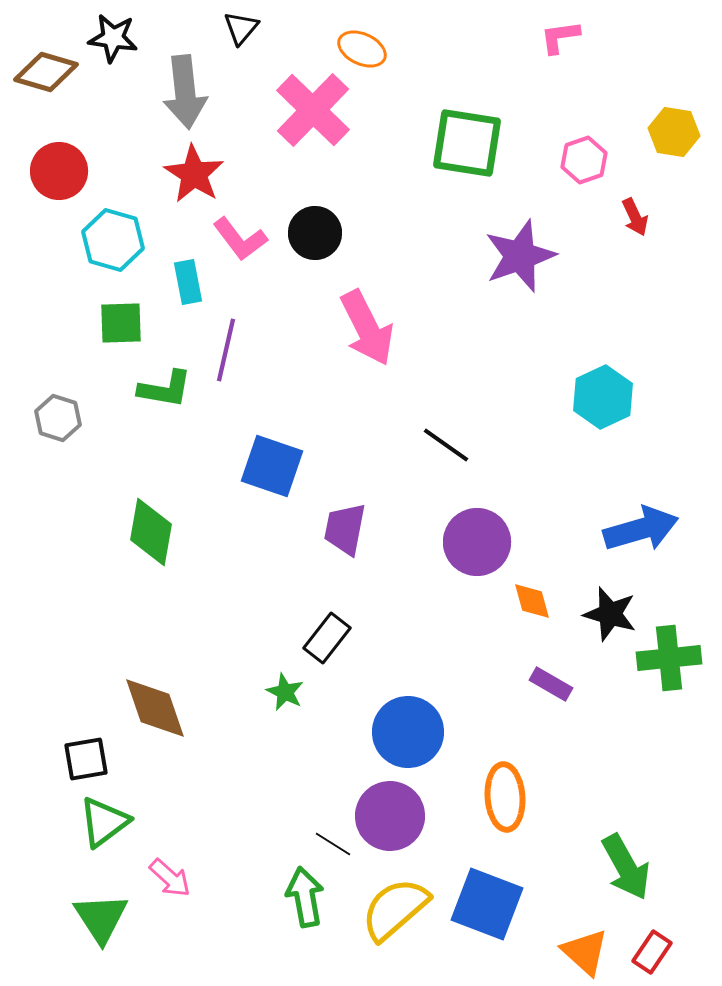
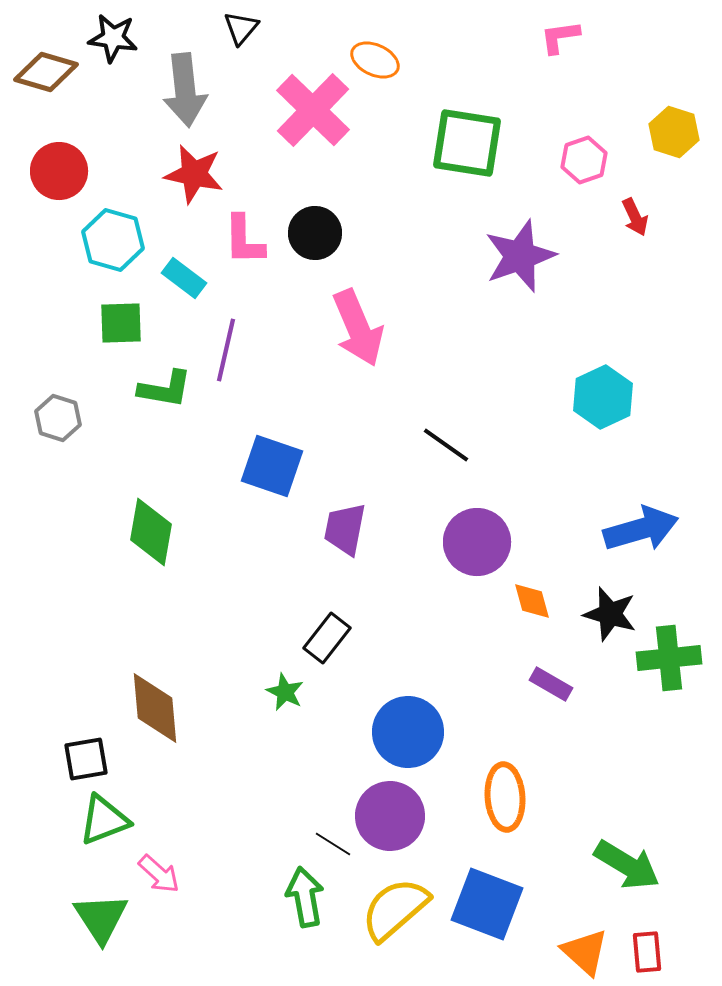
orange ellipse at (362, 49): moved 13 px right, 11 px down
gray arrow at (185, 92): moved 2 px up
yellow hexagon at (674, 132): rotated 9 degrees clockwise
red star at (194, 174): rotated 20 degrees counterclockwise
pink L-shape at (240, 239): moved 4 px right, 1 px down; rotated 36 degrees clockwise
cyan rectangle at (188, 282): moved 4 px left, 4 px up; rotated 42 degrees counterclockwise
pink arrow at (367, 328): moved 9 px left; rotated 4 degrees clockwise
brown diamond at (155, 708): rotated 14 degrees clockwise
green triangle at (104, 822): moved 2 px up; rotated 16 degrees clockwise
green arrow at (626, 867): moved 1 px right, 2 px up; rotated 30 degrees counterclockwise
pink arrow at (170, 878): moved 11 px left, 4 px up
red rectangle at (652, 952): moved 5 px left; rotated 39 degrees counterclockwise
